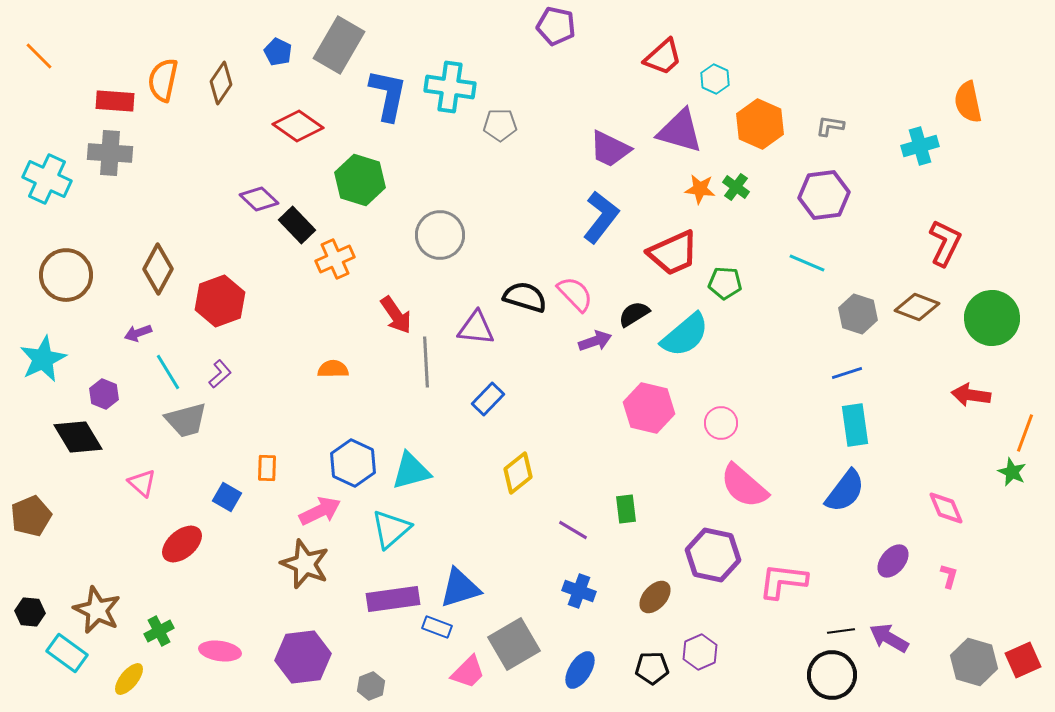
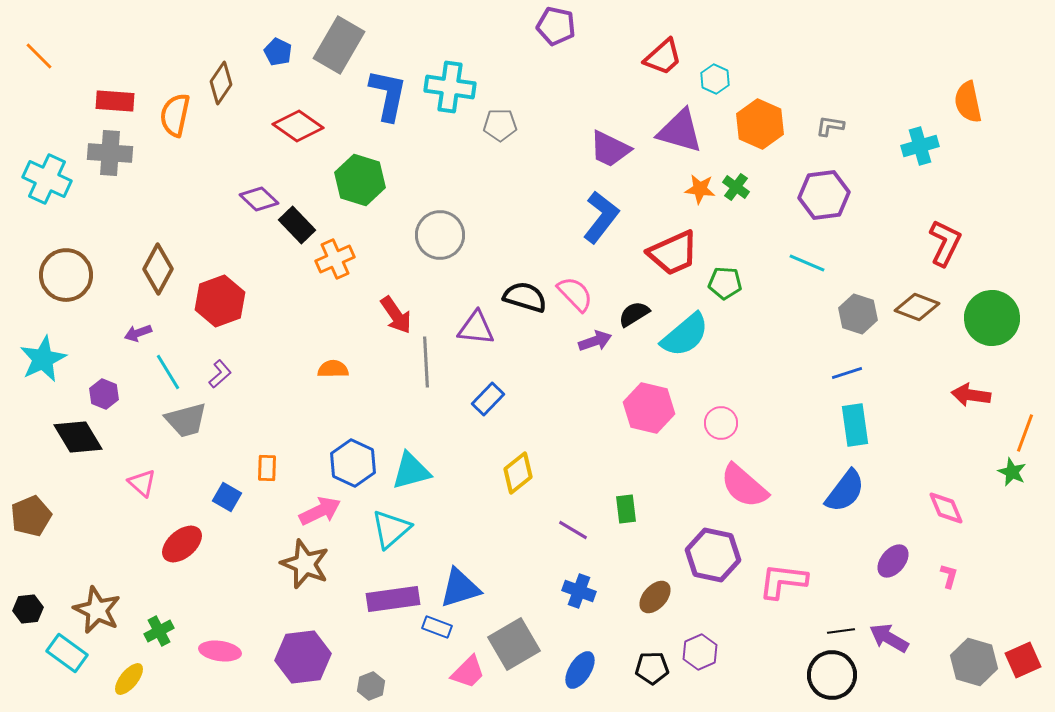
orange semicircle at (163, 80): moved 12 px right, 35 px down
black hexagon at (30, 612): moved 2 px left, 3 px up; rotated 12 degrees counterclockwise
